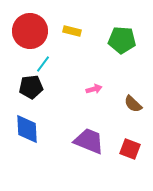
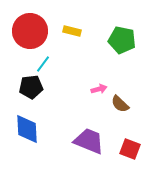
green pentagon: rotated 8 degrees clockwise
pink arrow: moved 5 px right
brown semicircle: moved 13 px left
